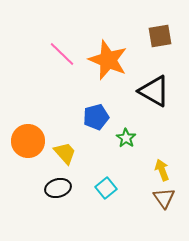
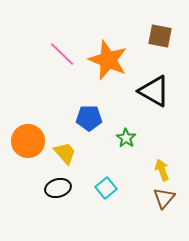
brown square: rotated 20 degrees clockwise
blue pentagon: moved 7 px left, 1 px down; rotated 15 degrees clockwise
brown triangle: rotated 15 degrees clockwise
